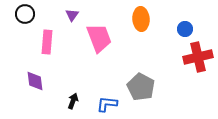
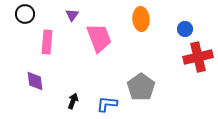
gray pentagon: rotated 8 degrees clockwise
